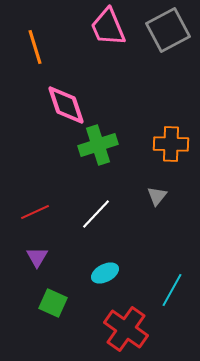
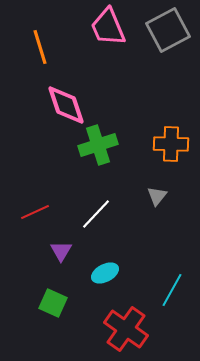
orange line: moved 5 px right
purple triangle: moved 24 px right, 6 px up
